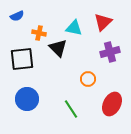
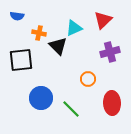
blue semicircle: rotated 32 degrees clockwise
red triangle: moved 2 px up
cyan triangle: rotated 36 degrees counterclockwise
black triangle: moved 2 px up
black square: moved 1 px left, 1 px down
blue circle: moved 14 px right, 1 px up
red ellipse: moved 1 px up; rotated 30 degrees counterclockwise
green line: rotated 12 degrees counterclockwise
